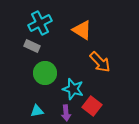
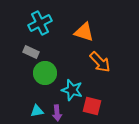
orange triangle: moved 2 px right, 2 px down; rotated 15 degrees counterclockwise
gray rectangle: moved 1 px left, 6 px down
cyan star: moved 1 px left, 1 px down
red square: rotated 24 degrees counterclockwise
purple arrow: moved 9 px left
